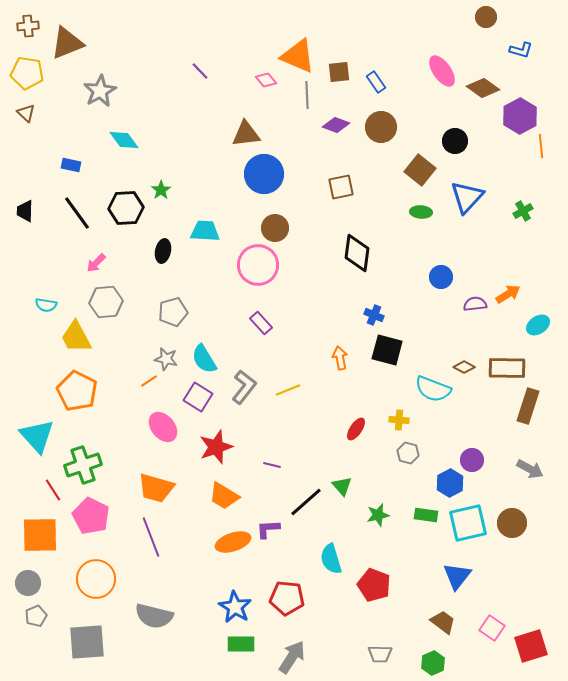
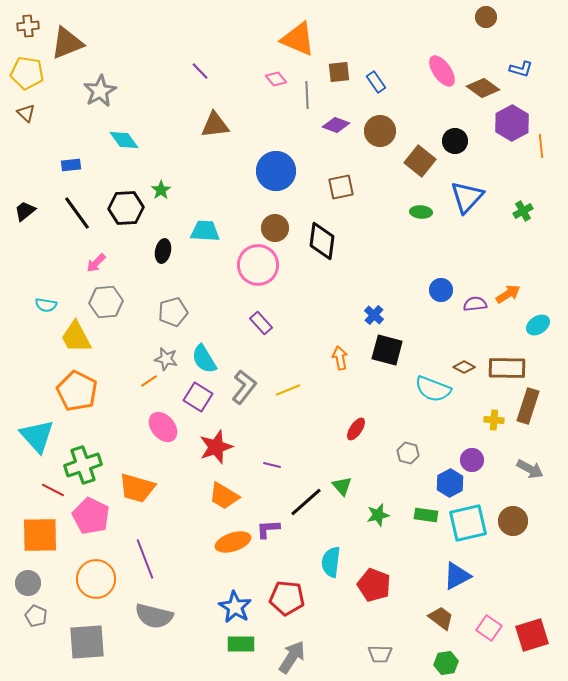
blue L-shape at (521, 50): moved 19 px down
orange triangle at (298, 56): moved 17 px up
pink diamond at (266, 80): moved 10 px right, 1 px up
purple hexagon at (520, 116): moved 8 px left, 7 px down
brown circle at (381, 127): moved 1 px left, 4 px down
brown triangle at (246, 134): moved 31 px left, 9 px up
blue rectangle at (71, 165): rotated 18 degrees counterclockwise
brown square at (420, 170): moved 9 px up
blue circle at (264, 174): moved 12 px right, 3 px up
black trapezoid at (25, 211): rotated 50 degrees clockwise
black diamond at (357, 253): moved 35 px left, 12 px up
blue circle at (441, 277): moved 13 px down
blue cross at (374, 315): rotated 18 degrees clockwise
yellow cross at (399, 420): moved 95 px right
orange trapezoid at (156, 488): moved 19 px left
red line at (53, 490): rotated 30 degrees counterclockwise
brown circle at (512, 523): moved 1 px right, 2 px up
purple line at (151, 537): moved 6 px left, 22 px down
cyan semicircle at (331, 559): moved 3 px down; rotated 24 degrees clockwise
blue triangle at (457, 576): rotated 24 degrees clockwise
gray pentagon at (36, 616): rotated 25 degrees counterclockwise
brown trapezoid at (443, 622): moved 2 px left, 4 px up
pink square at (492, 628): moved 3 px left
red square at (531, 646): moved 1 px right, 11 px up
green hexagon at (433, 663): moved 13 px right; rotated 15 degrees clockwise
